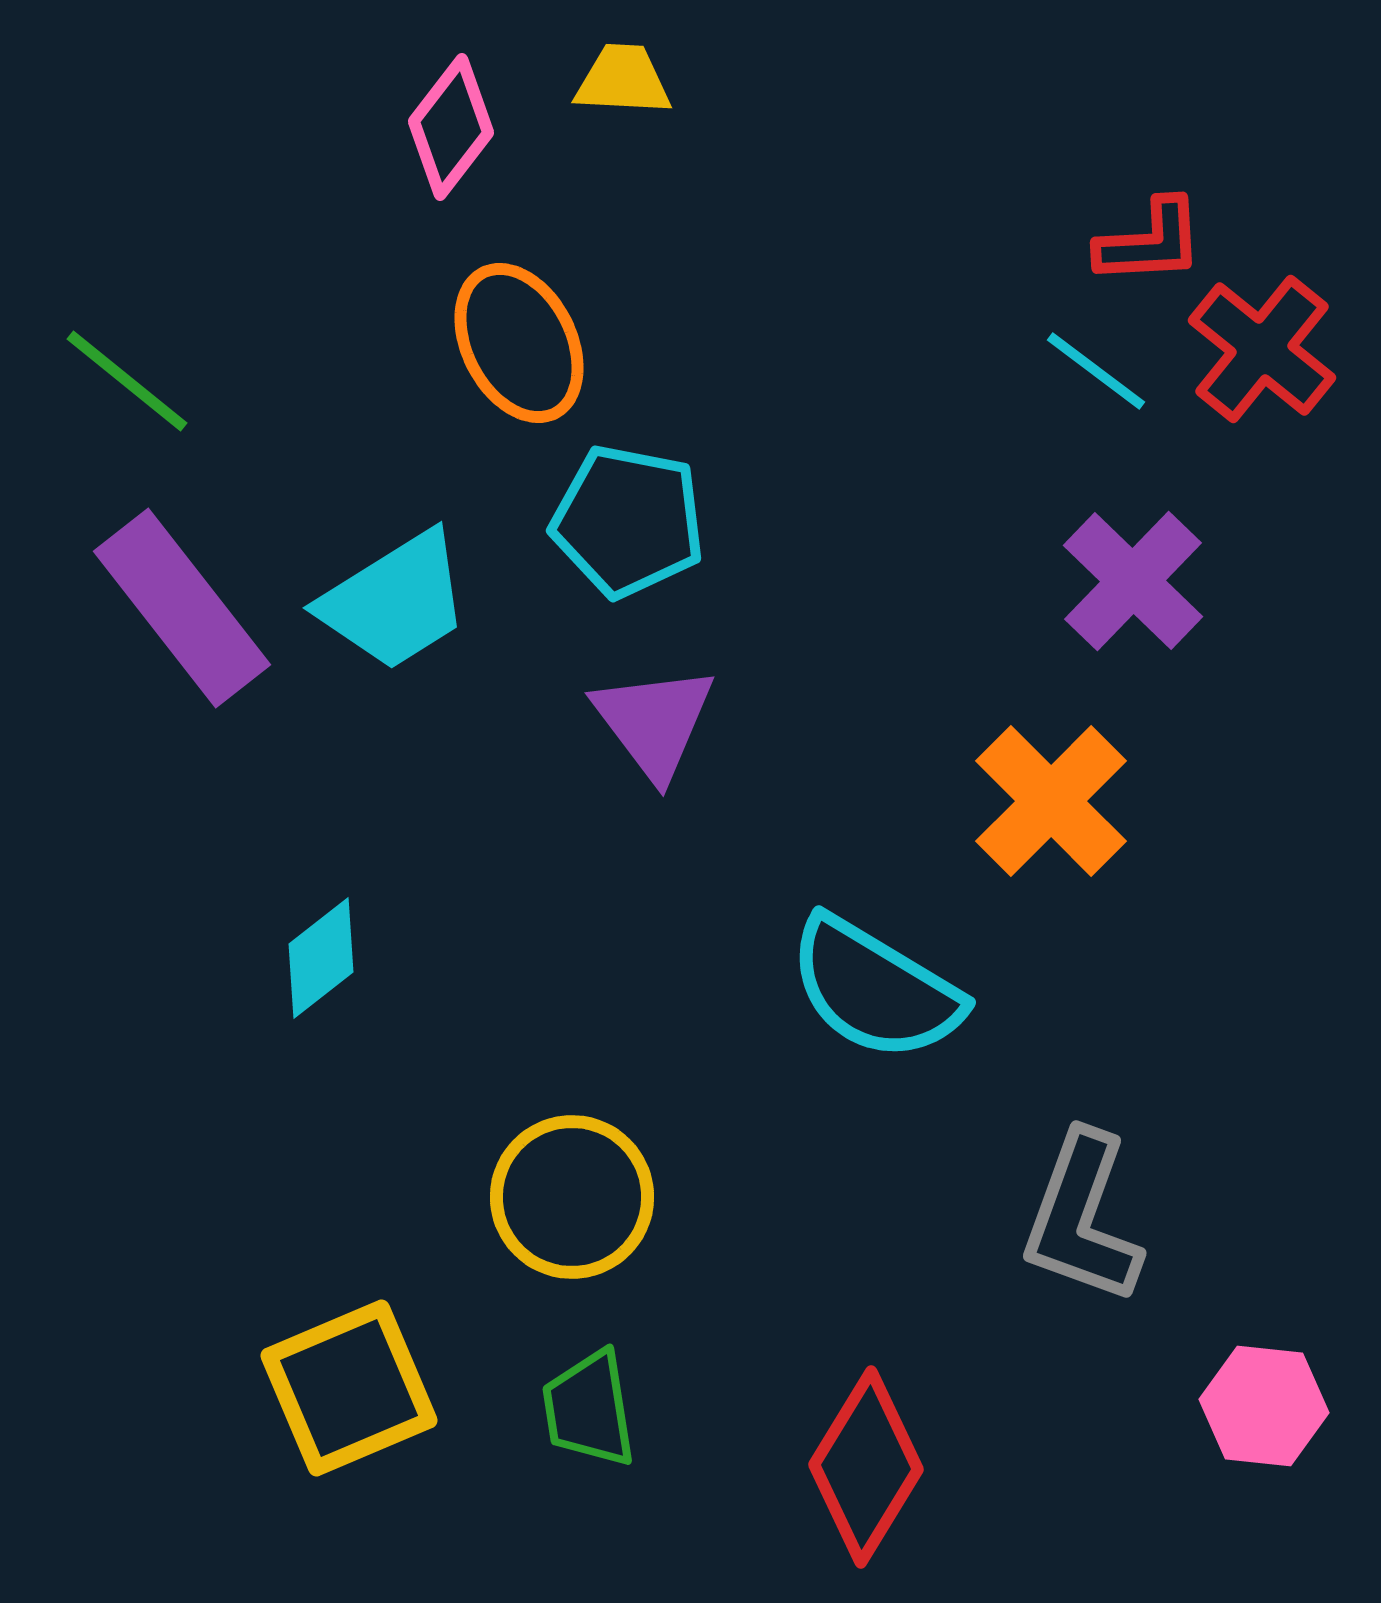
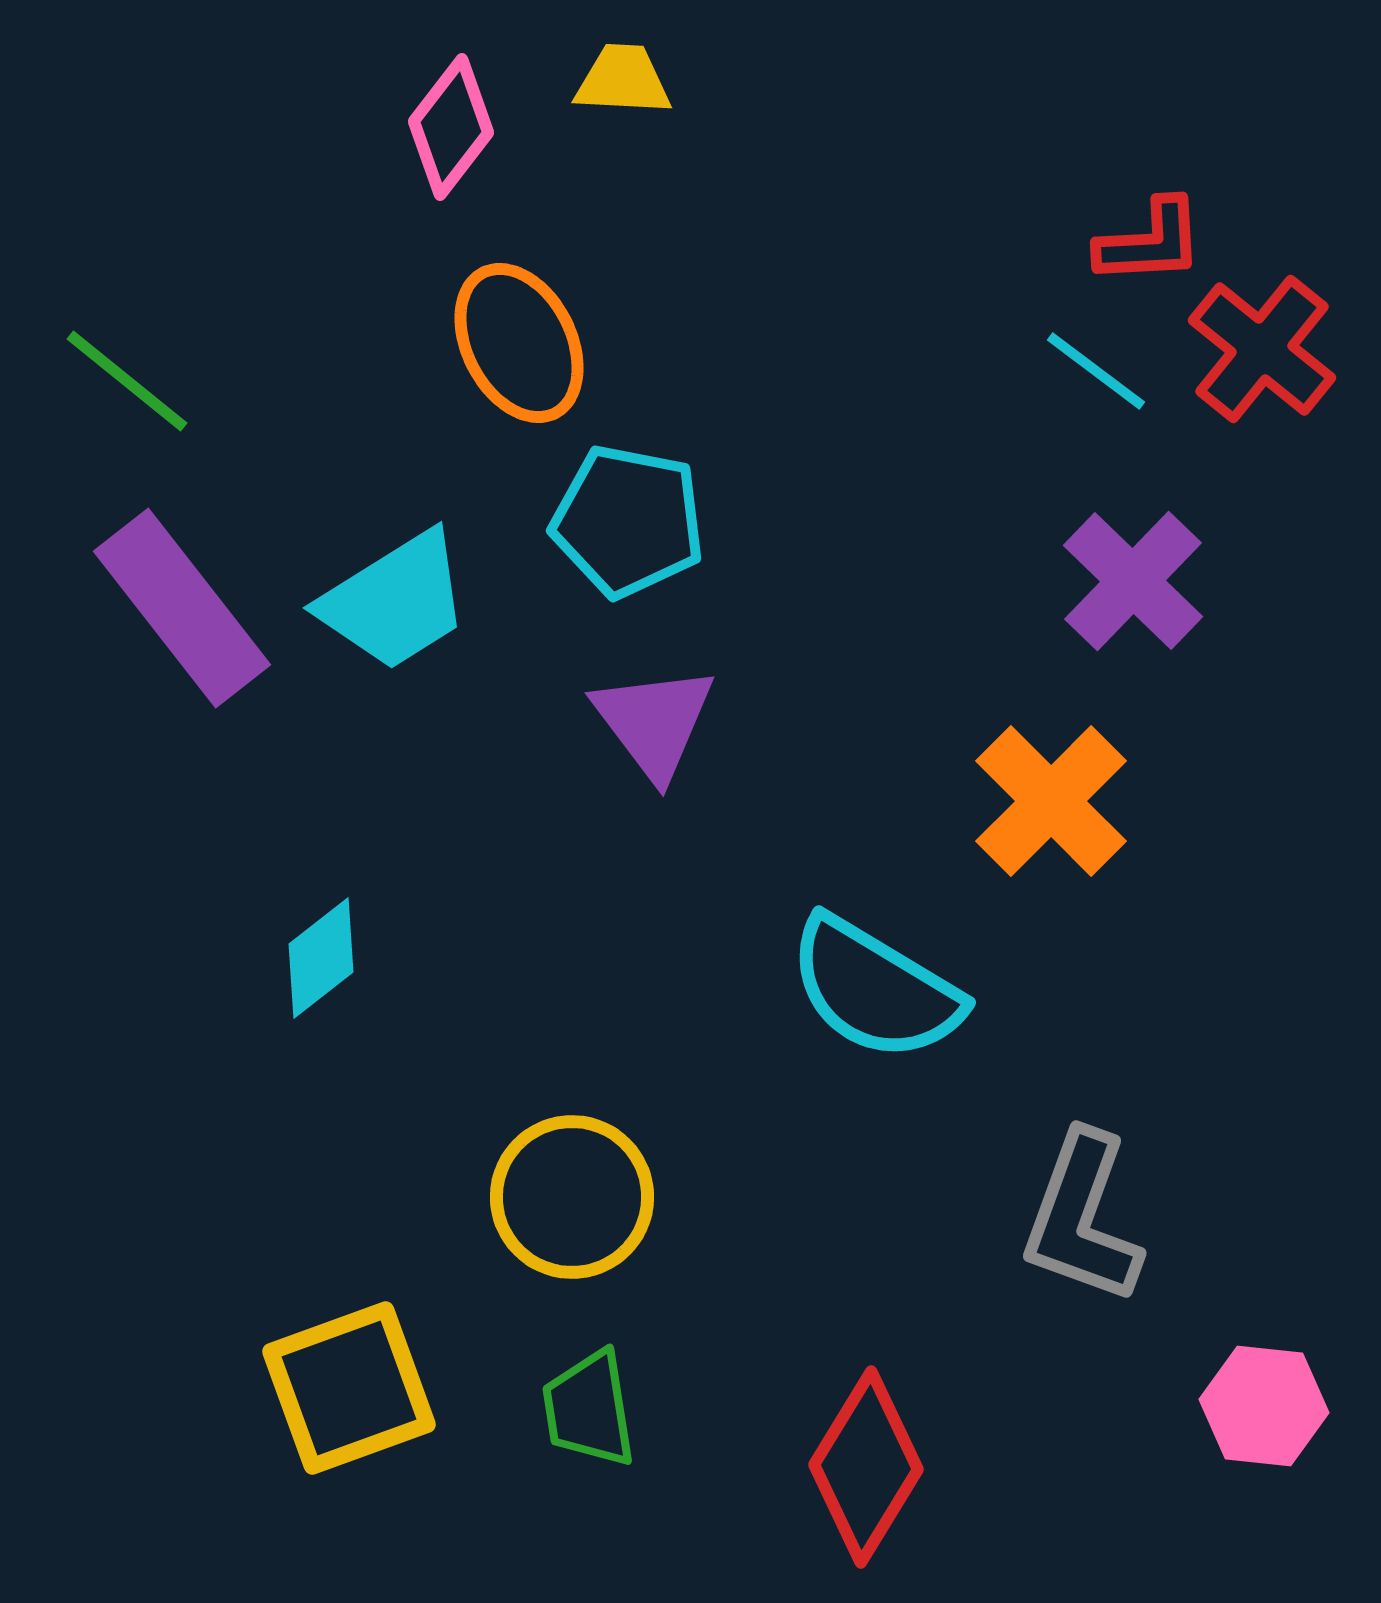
yellow square: rotated 3 degrees clockwise
